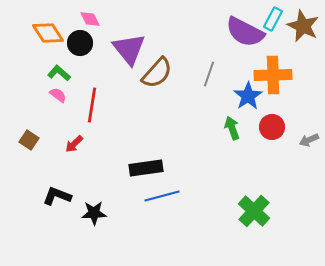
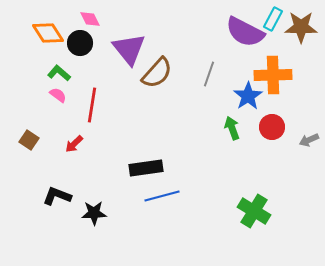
brown star: moved 2 px left, 1 px down; rotated 24 degrees counterclockwise
green cross: rotated 12 degrees counterclockwise
